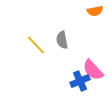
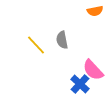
blue cross: moved 3 px down; rotated 24 degrees counterclockwise
